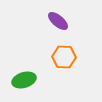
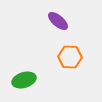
orange hexagon: moved 6 px right
